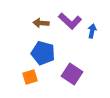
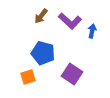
brown arrow: moved 7 px up; rotated 56 degrees counterclockwise
orange square: moved 2 px left
